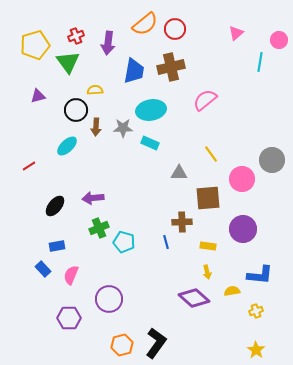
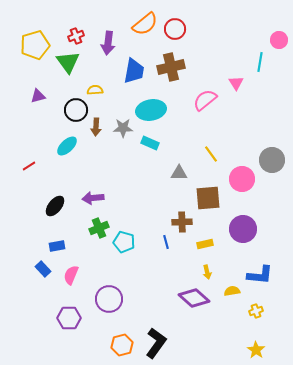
pink triangle at (236, 33): moved 50 px down; rotated 21 degrees counterclockwise
yellow rectangle at (208, 246): moved 3 px left, 2 px up; rotated 21 degrees counterclockwise
